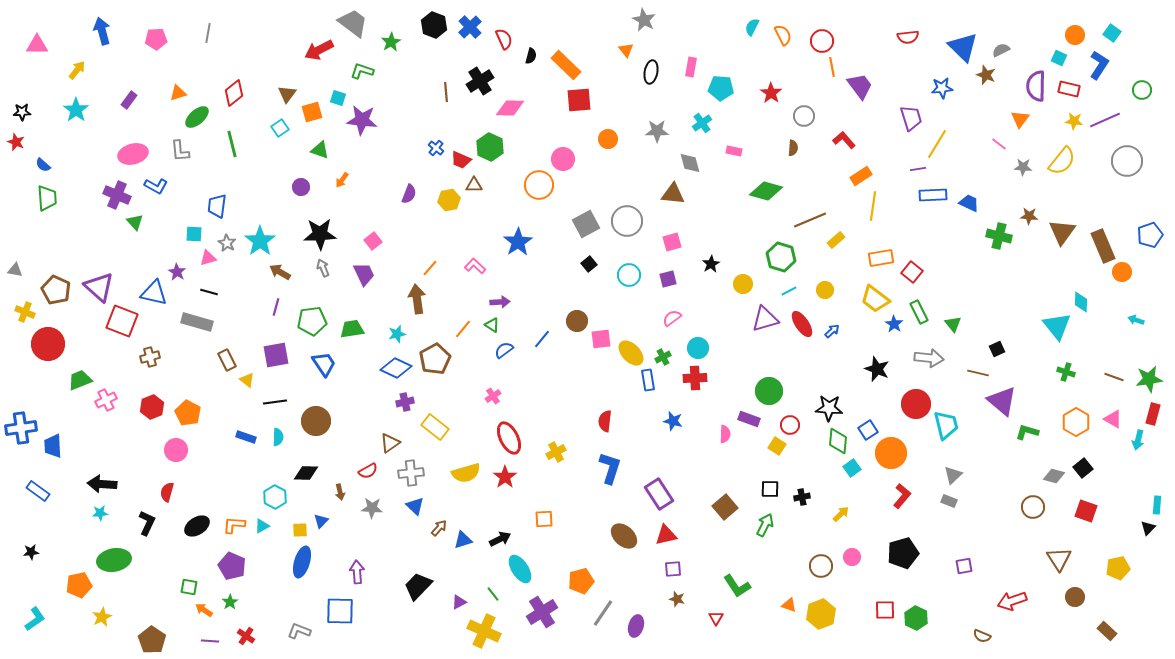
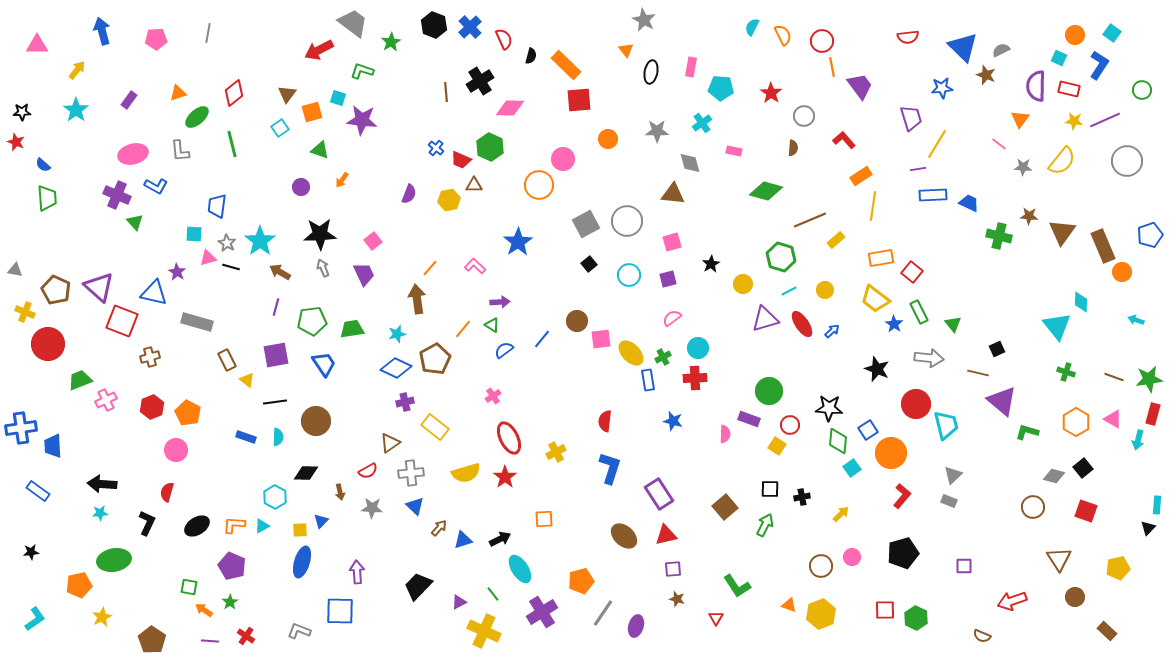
black line at (209, 292): moved 22 px right, 25 px up
purple square at (964, 566): rotated 12 degrees clockwise
